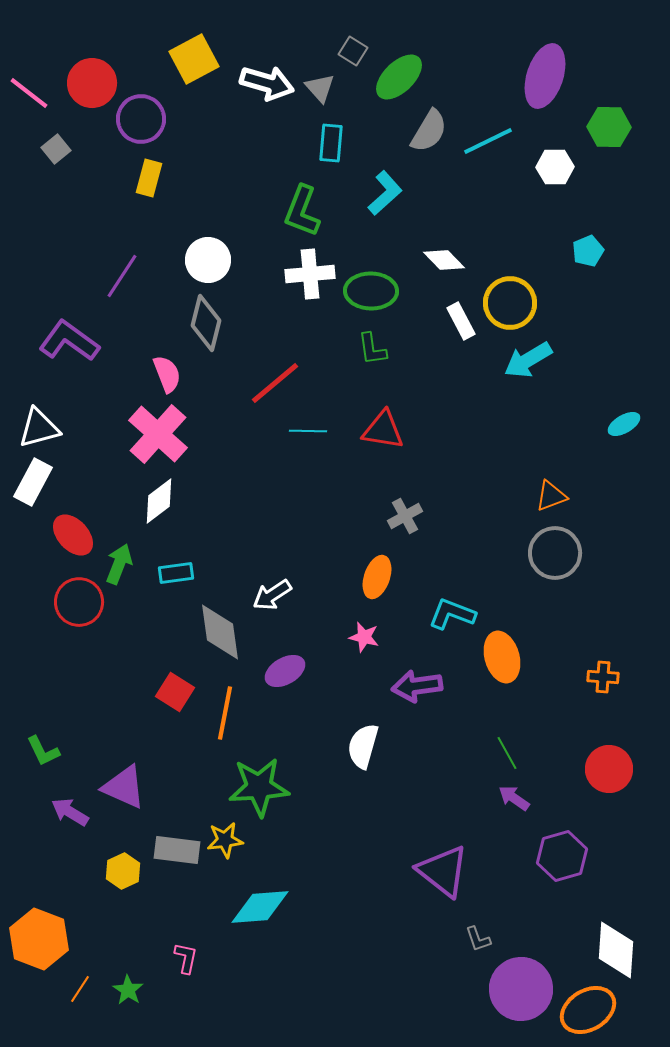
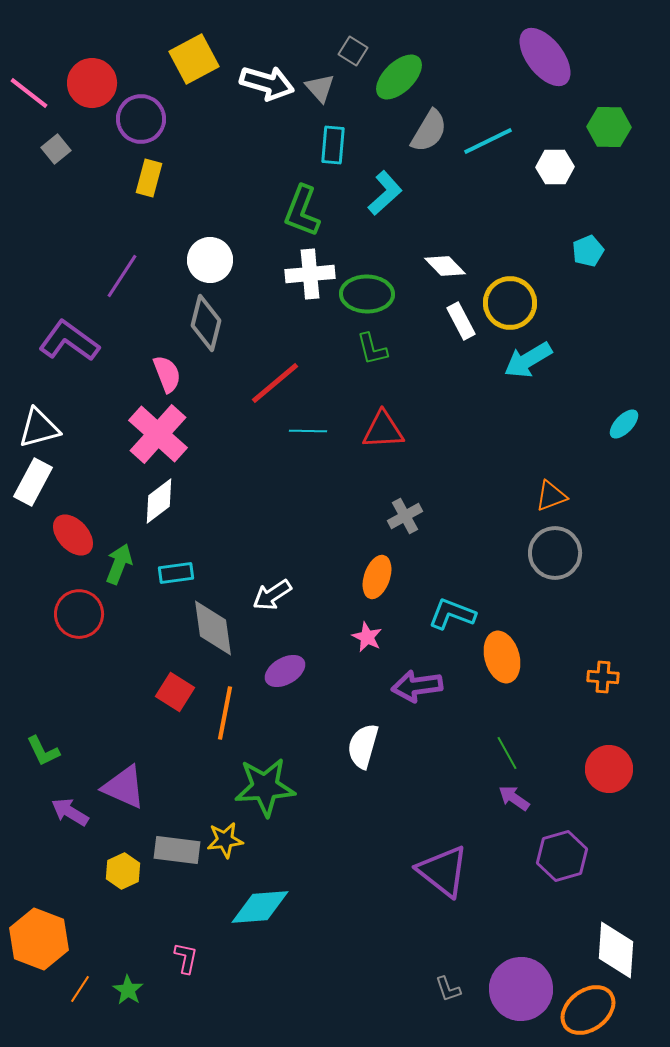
purple ellipse at (545, 76): moved 19 px up; rotated 56 degrees counterclockwise
cyan rectangle at (331, 143): moved 2 px right, 2 px down
white circle at (208, 260): moved 2 px right
white diamond at (444, 260): moved 1 px right, 6 px down
green ellipse at (371, 291): moved 4 px left, 3 px down
green L-shape at (372, 349): rotated 6 degrees counterclockwise
cyan ellipse at (624, 424): rotated 16 degrees counterclockwise
red triangle at (383, 430): rotated 12 degrees counterclockwise
red circle at (79, 602): moved 12 px down
gray diamond at (220, 632): moved 7 px left, 4 px up
pink star at (364, 637): moved 3 px right; rotated 12 degrees clockwise
green star at (259, 787): moved 6 px right
gray L-shape at (478, 939): moved 30 px left, 50 px down
orange ellipse at (588, 1010): rotated 6 degrees counterclockwise
